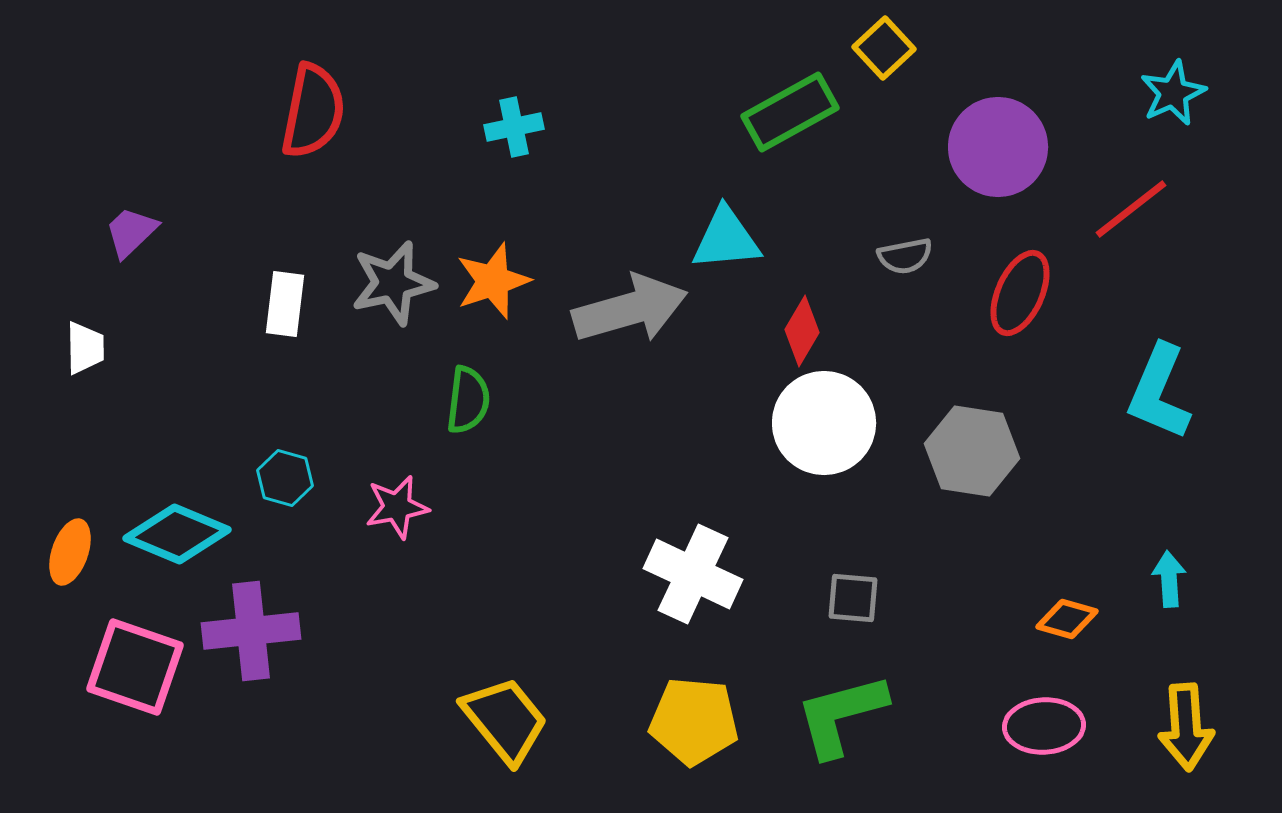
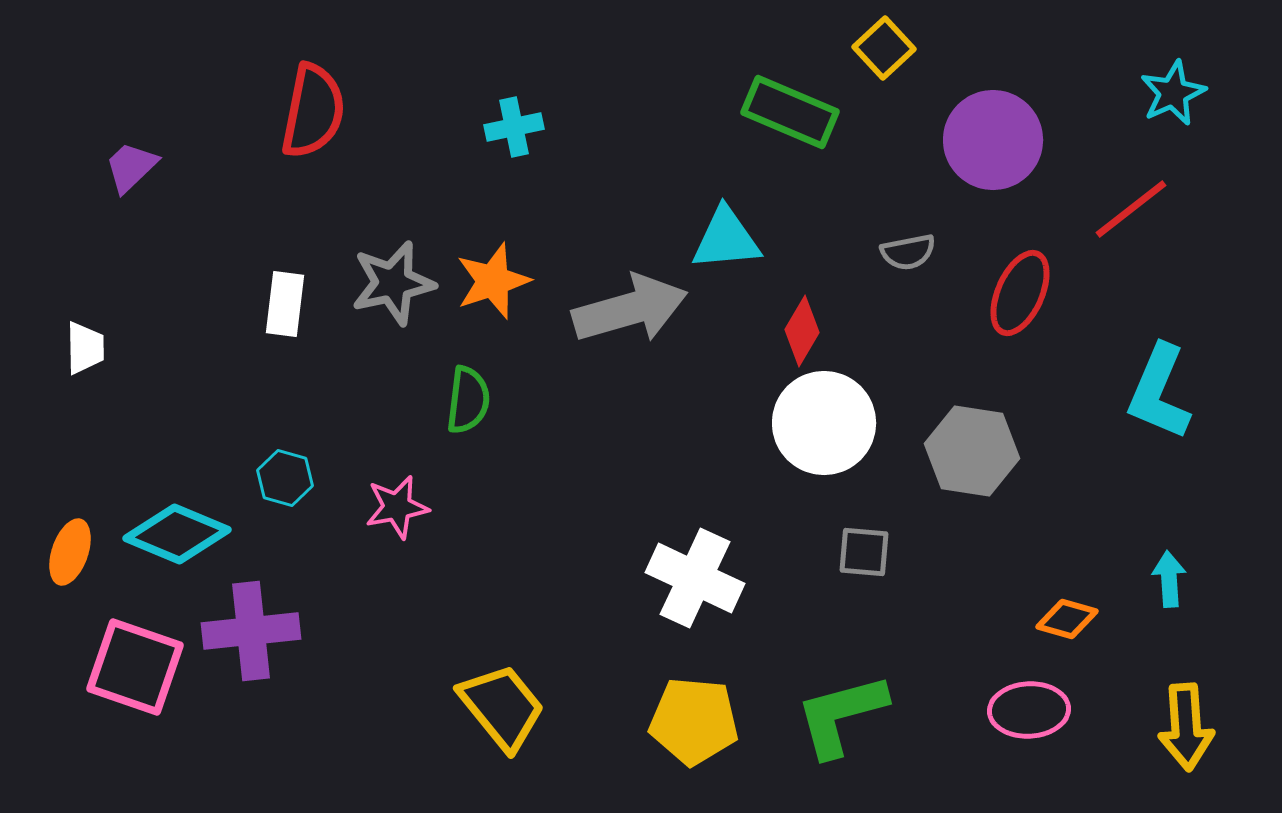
green rectangle: rotated 52 degrees clockwise
purple circle: moved 5 px left, 7 px up
purple trapezoid: moved 65 px up
gray semicircle: moved 3 px right, 4 px up
white cross: moved 2 px right, 4 px down
gray square: moved 11 px right, 46 px up
yellow trapezoid: moved 3 px left, 13 px up
pink ellipse: moved 15 px left, 16 px up
